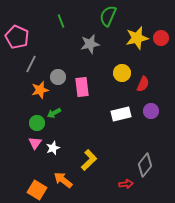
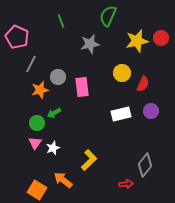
yellow star: moved 3 px down
